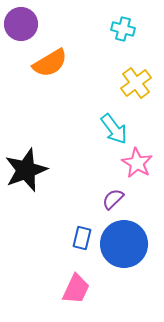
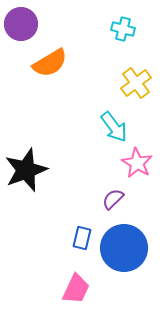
cyan arrow: moved 2 px up
blue circle: moved 4 px down
